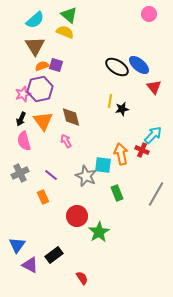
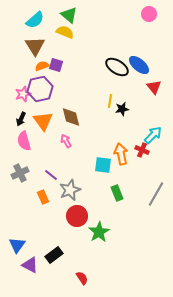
gray star: moved 16 px left, 14 px down; rotated 25 degrees clockwise
